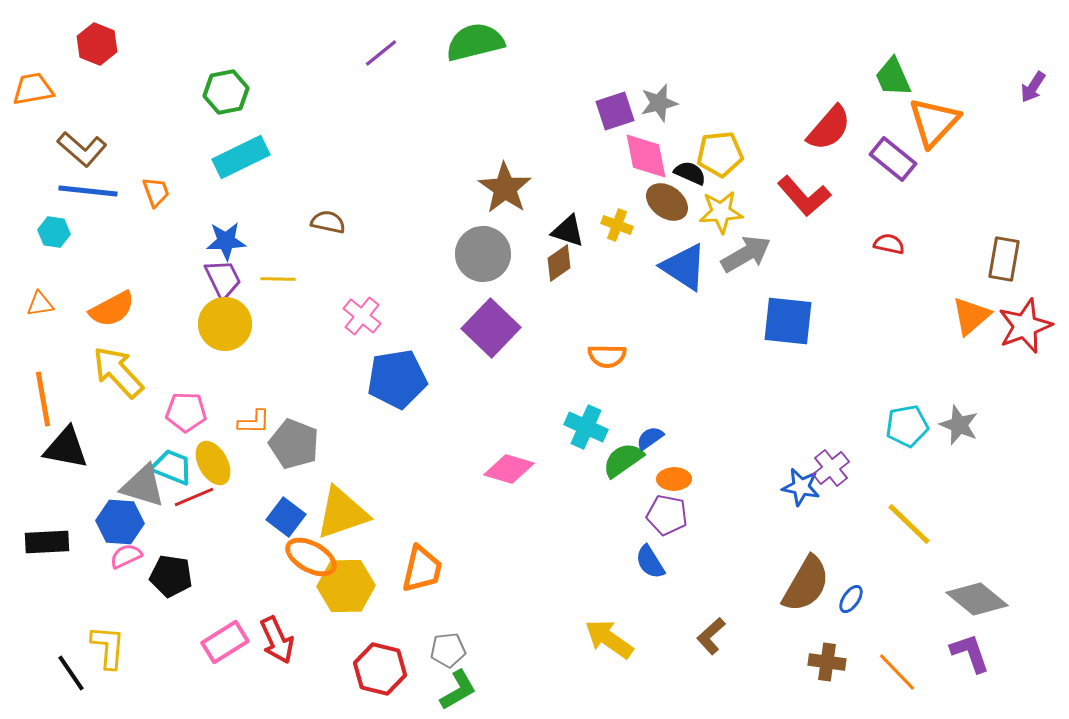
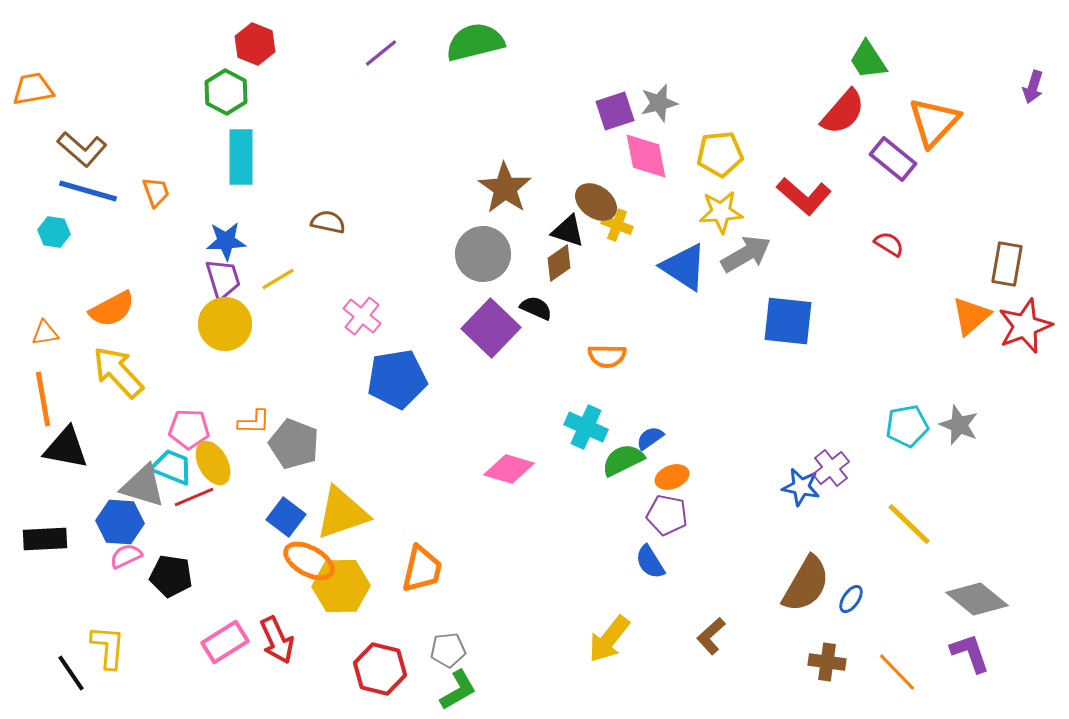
red hexagon at (97, 44): moved 158 px right
green trapezoid at (893, 77): moved 25 px left, 17 px up; rotated 9 degrees counterclockwise
purple arrow at (1033, 87): rotated 16 degrees counterclockwise
green hexagon at (226, 92): rotated 21 degrees counterclockwise
red semicircle at (829, 128): moved 14 px right, 16 px up
cyan rectangle at (241, 157): rotated 64 degrees counterclockwise
black semicircle at (690, 173): moved 154 px left, 135 px down
blue line at (88, 191): rotated 10 degrees clockwise
red L-shape at (804, 196): rotated 8 degrees counterclockwise
brown ellipse at (667, 202): moved 71 px left
red semicircle at (889, 244): rotated 20 degrees clockwise
brown rectangle at (1004, 259): moved 3 px right, 5 px down
purple trapezoid at (223, 279): rotated 9 degrees clockwise
yellow line at (278, 279): rotated 32 degrees counterclockwise
orange triangle at (40, 304): moved 5 px right, 29 px down
pink pentagon at (186, 412): moved 3 px right, 17 px down
green semicircle at (623, 460): rotated 9 degrees clockwise
orange ellipse at (674, 479): moved 2 px left, 2 px up; rotated 20 degrees counterclockwise
black rectangle at (47, 542): moved 2 px left, 3 px up
orange ellipse at (311, 557): moved 2 px left, 4 px down
yellow hexagon at (346, 586): moved 5 px left
yellow arrow at (609, 639): rotated 87 degrees counterclockwise
